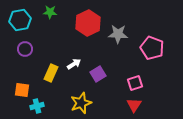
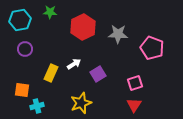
red hexagon: moved 5 px left, 4 px down
